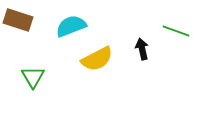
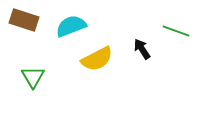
brown rectangle: moved 6 px right
black arrow: rotated 20 degrees counterclockwise
